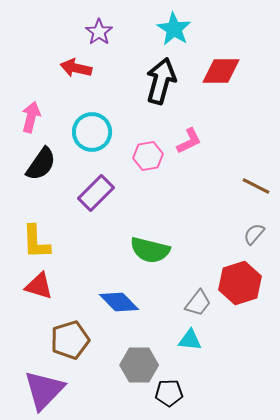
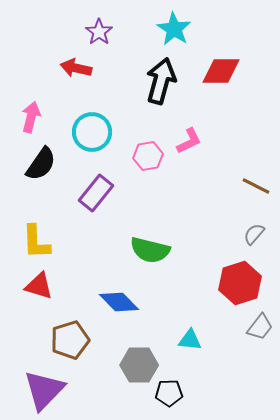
purple rectangle: rotated 6 degrees counterclockwise
gray trapezoid: moved 62 px right, 24 px down
